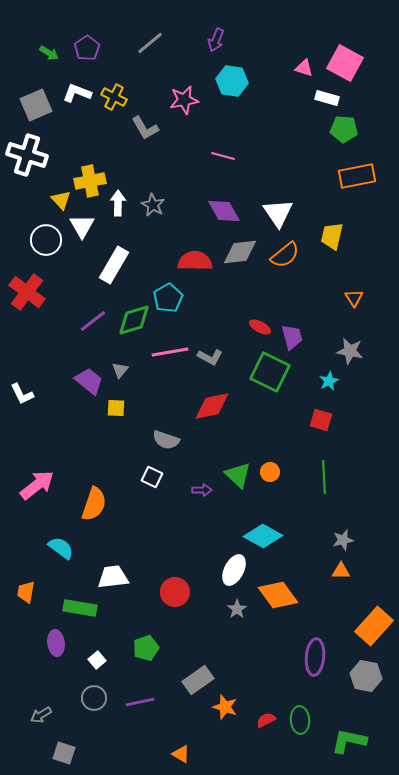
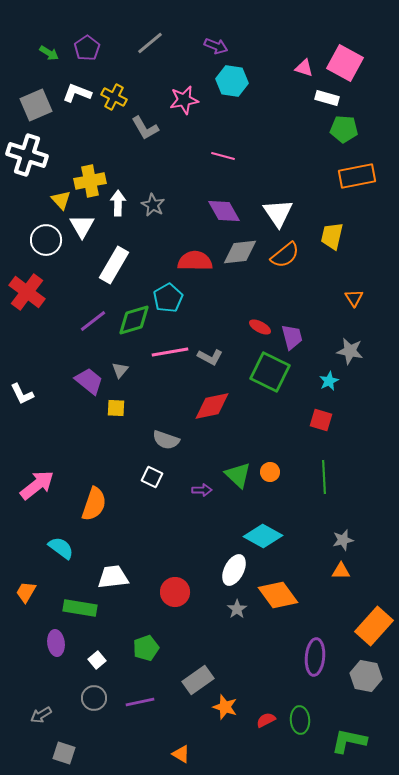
purple arrow at (216, 40): moved 6 px down; rotated 90 degrees counterclockwise
orange trapezoid at (26, 592): rotated 20 degrees clockwise
